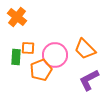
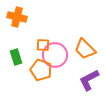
orange cross: rotated 24 degrees counterclockwise
orange square: moved 15 px right, 3 px up
green rectangle: rotated 21 degrees counterclockwise
orange pentagon: rotated 30 degrees counterclockwise
